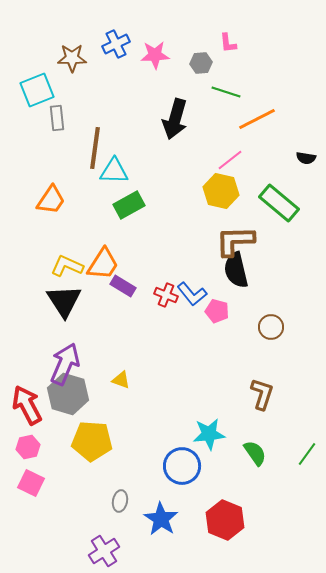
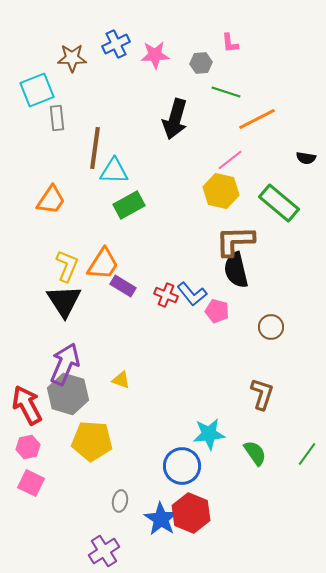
pink L-shape at (228, 43): moved 2 px right
yellow L-shape at (67, 266): rotated 88 degrees clockwise
red hexagon at (225, 520): moved 34 px left, 7 px up
